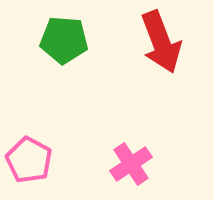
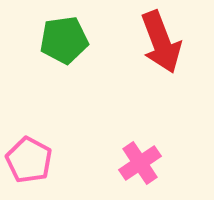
green pentagon: rotated 12 degrees counterclockwise
pink cross: moved 9 px right, 1 px up
